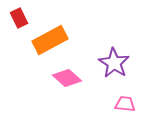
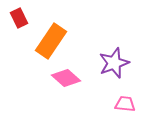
orange rectangle: moved 1 px right, 1 px down; rotated 28 degrees counterclockwise
purple star: rotated 20 degrees clockwise
pink diamond: moved 1 px left
